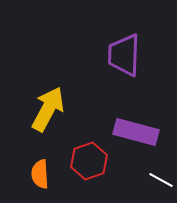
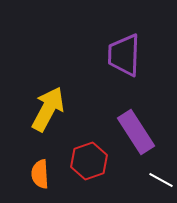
purple rectangle: rotated 42 degrees clockwise
